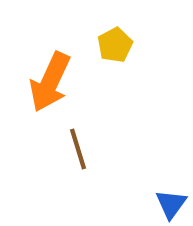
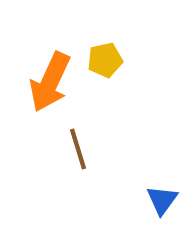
yellow pentagon: moved 10 px left, 15 px down; rotated 16 degrees clockwise
blue triangle: moved 9 px left, 4 px up
